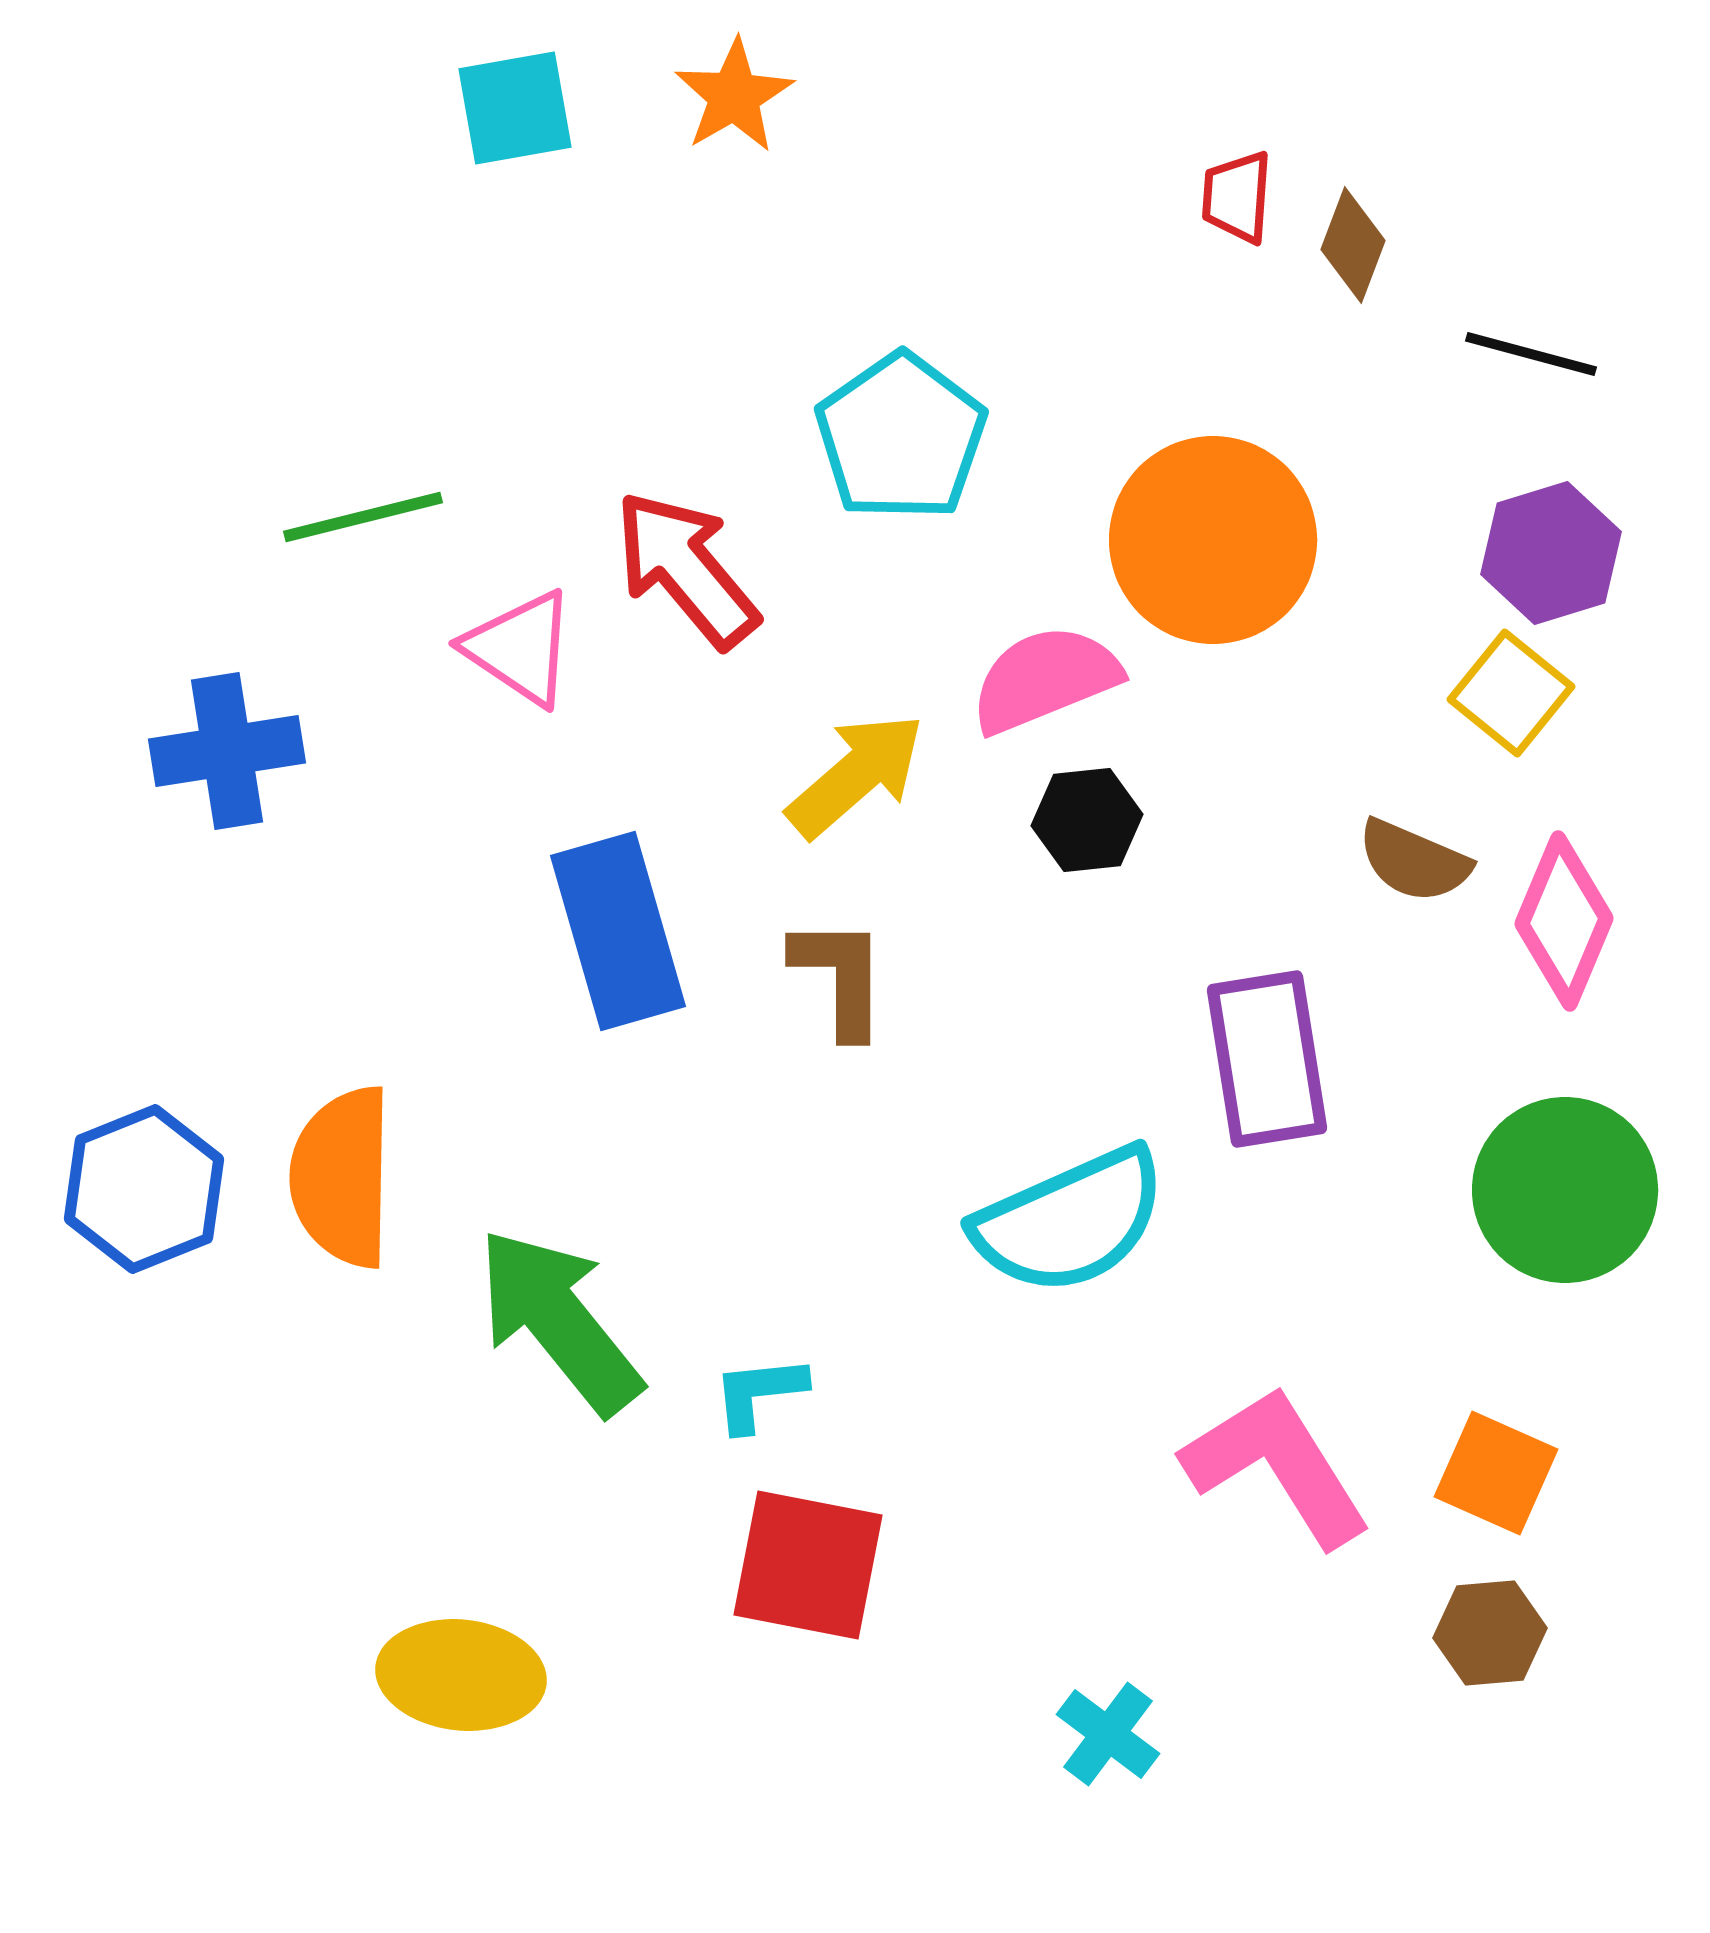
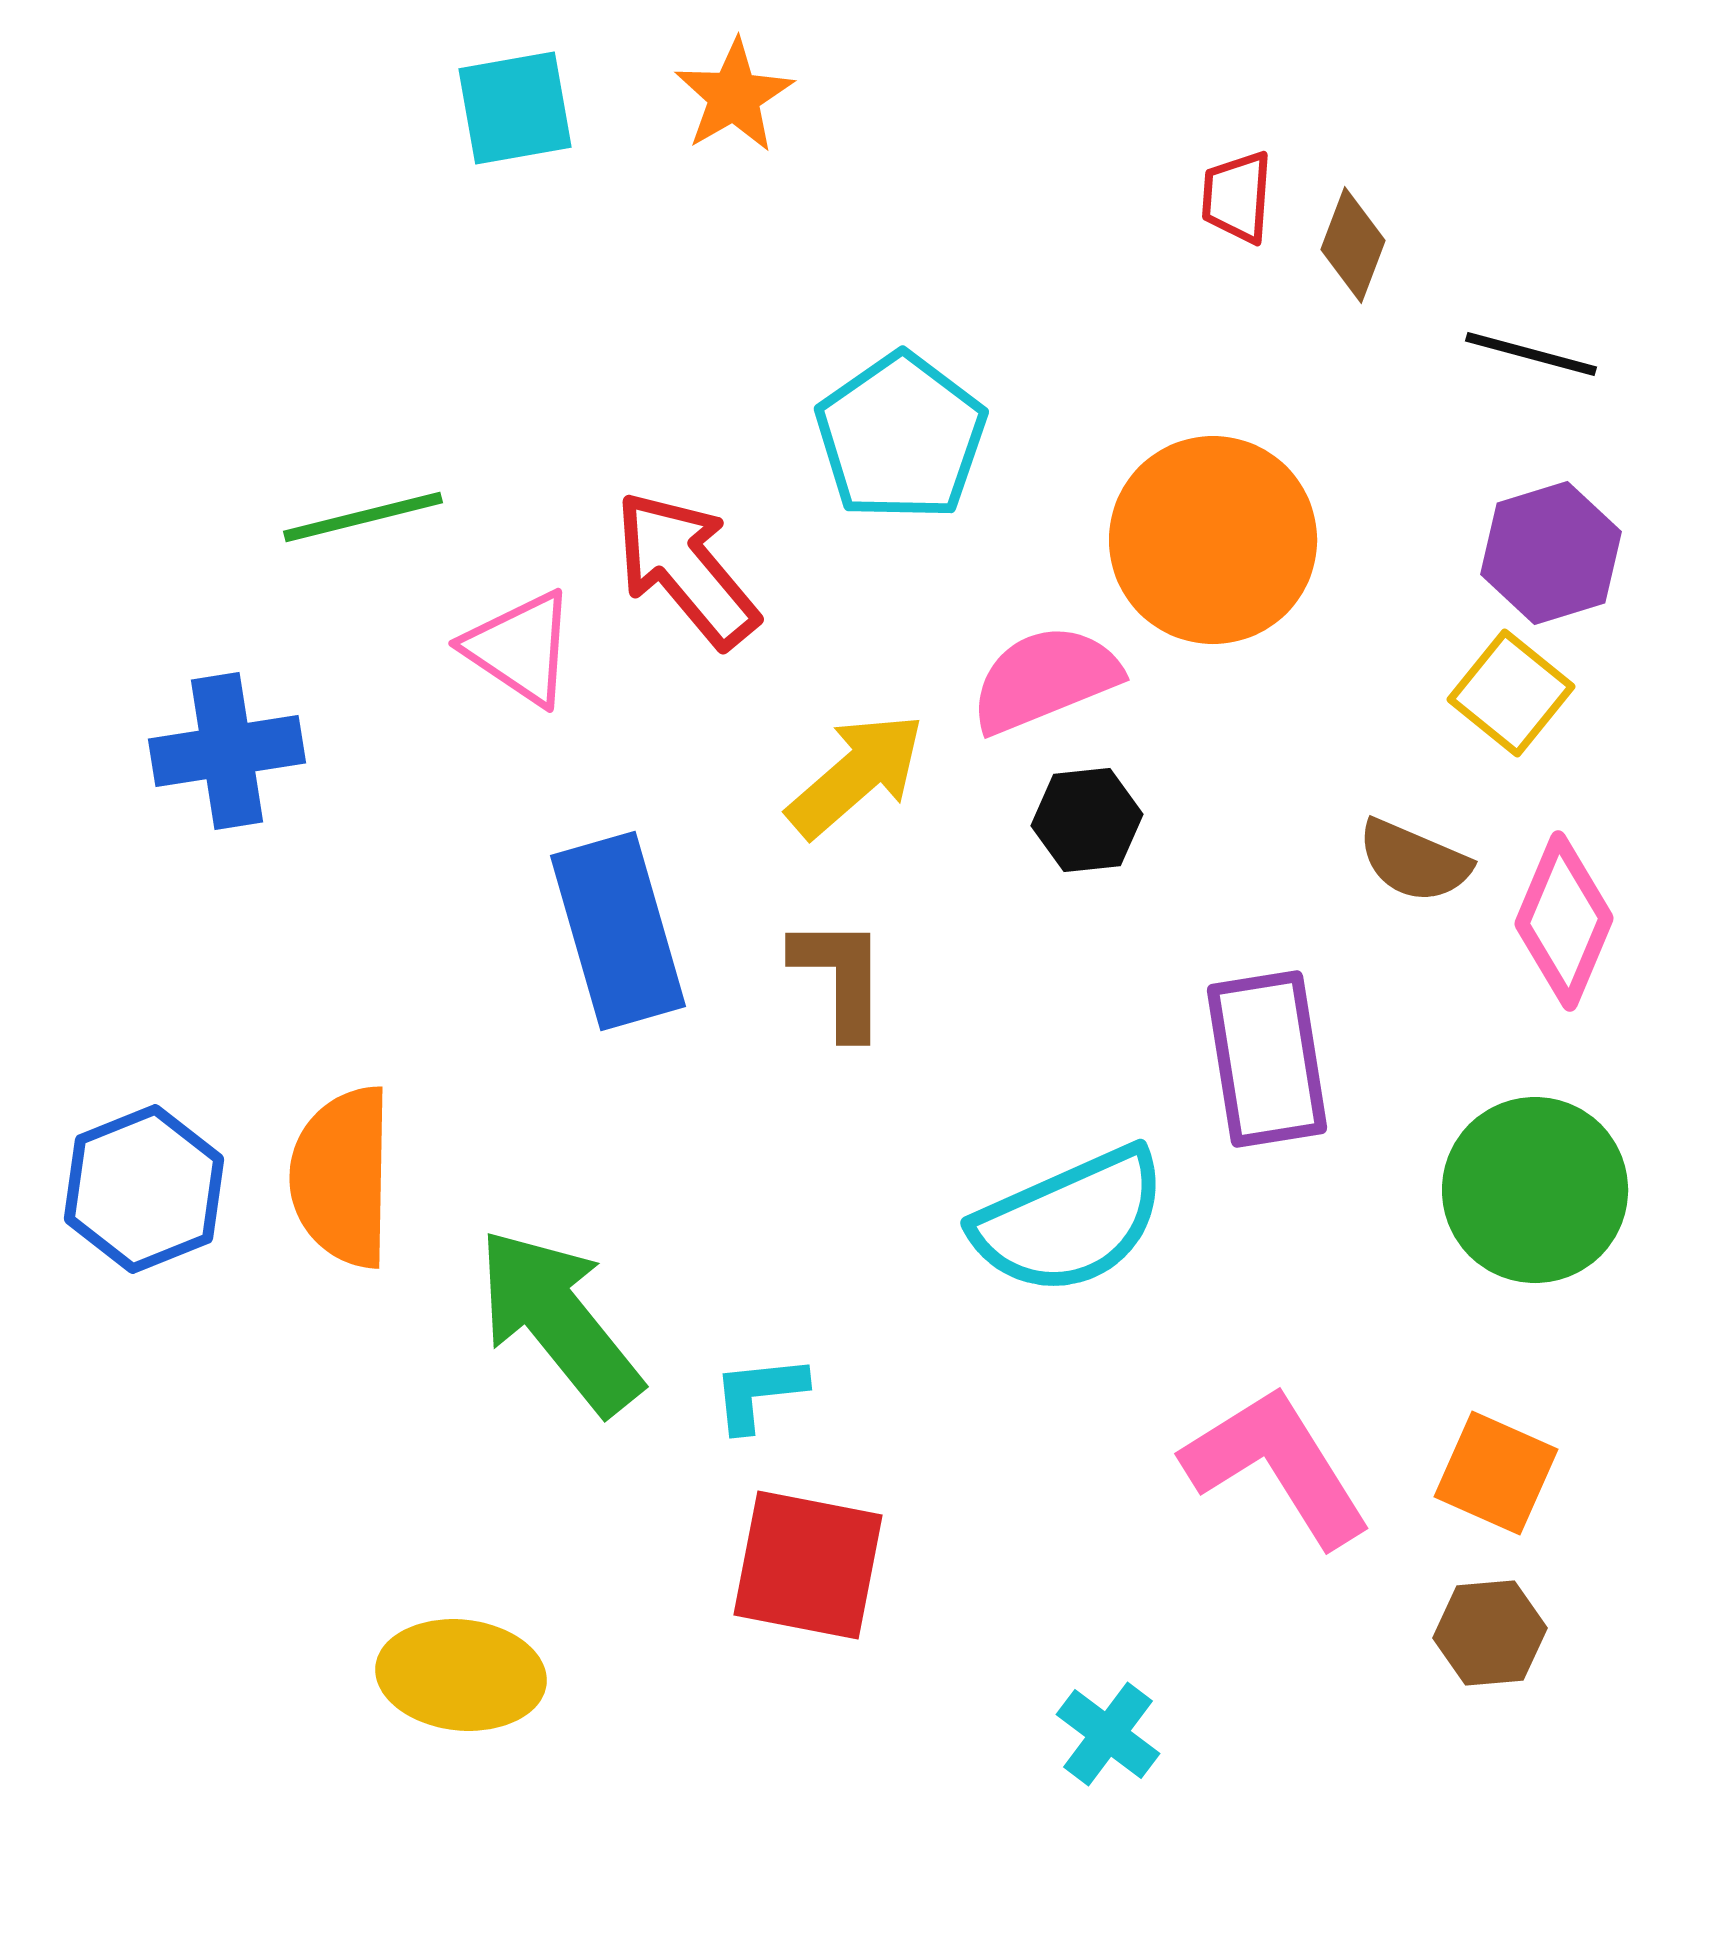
green circle: moved 30 px left
